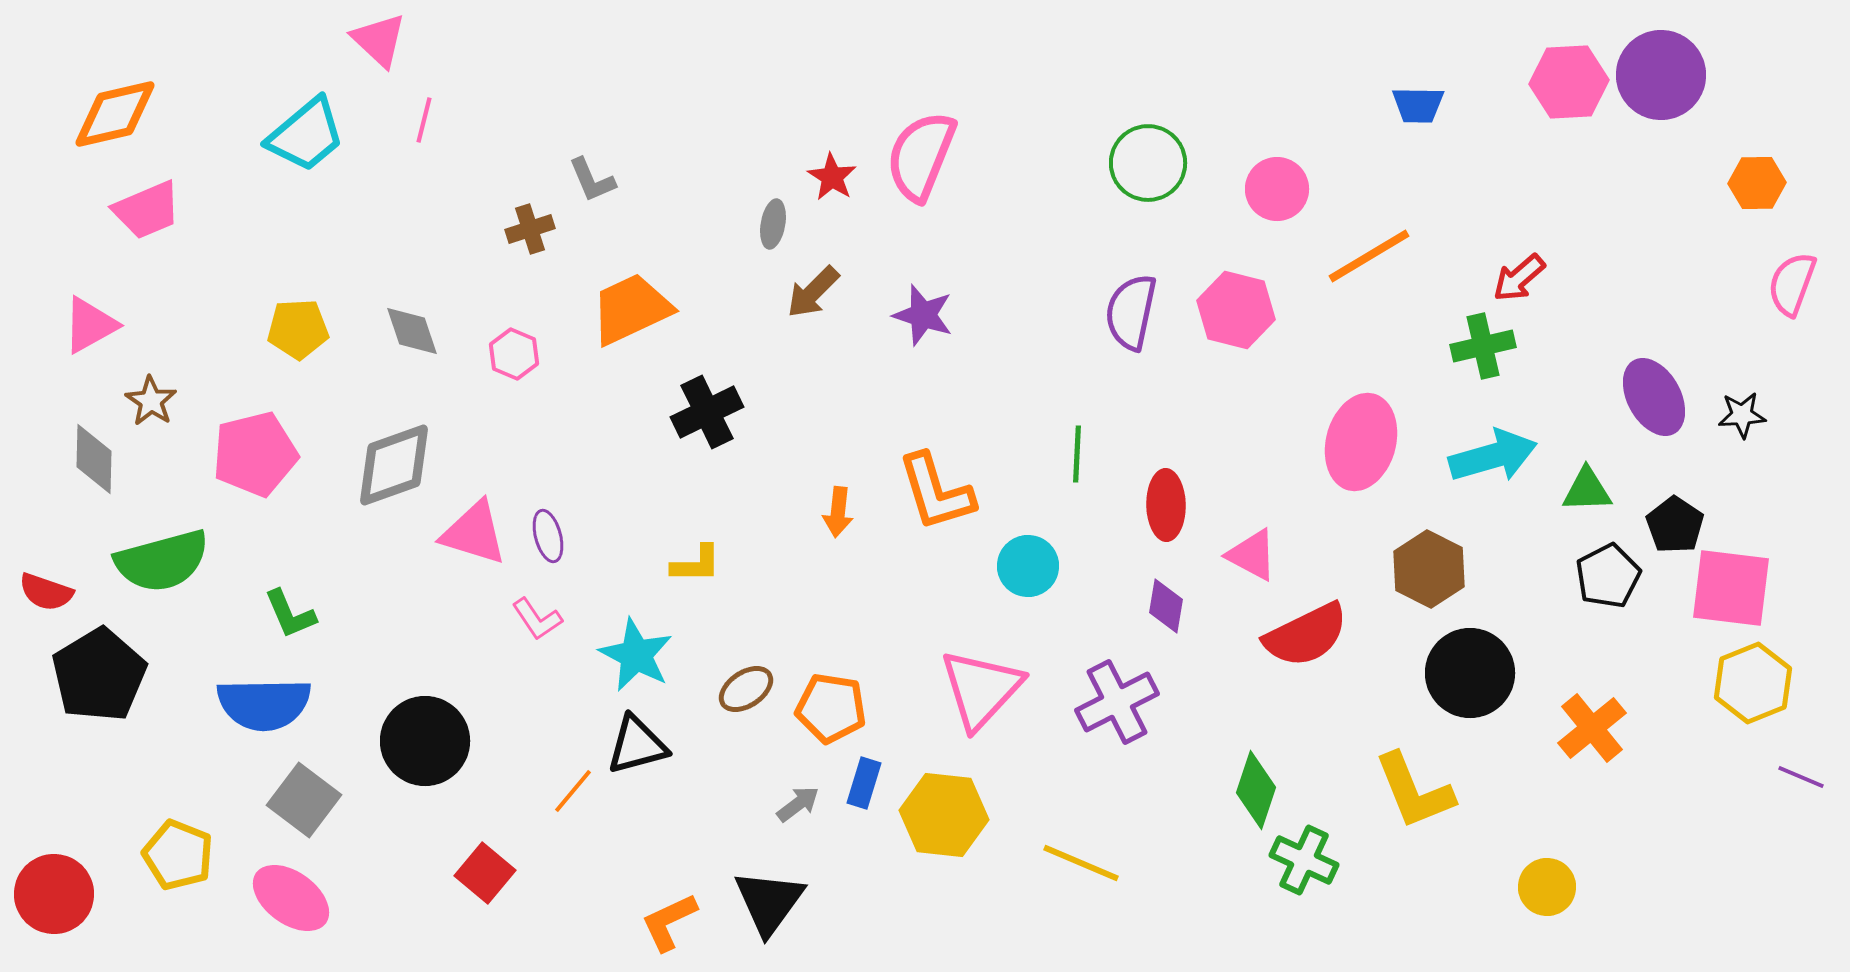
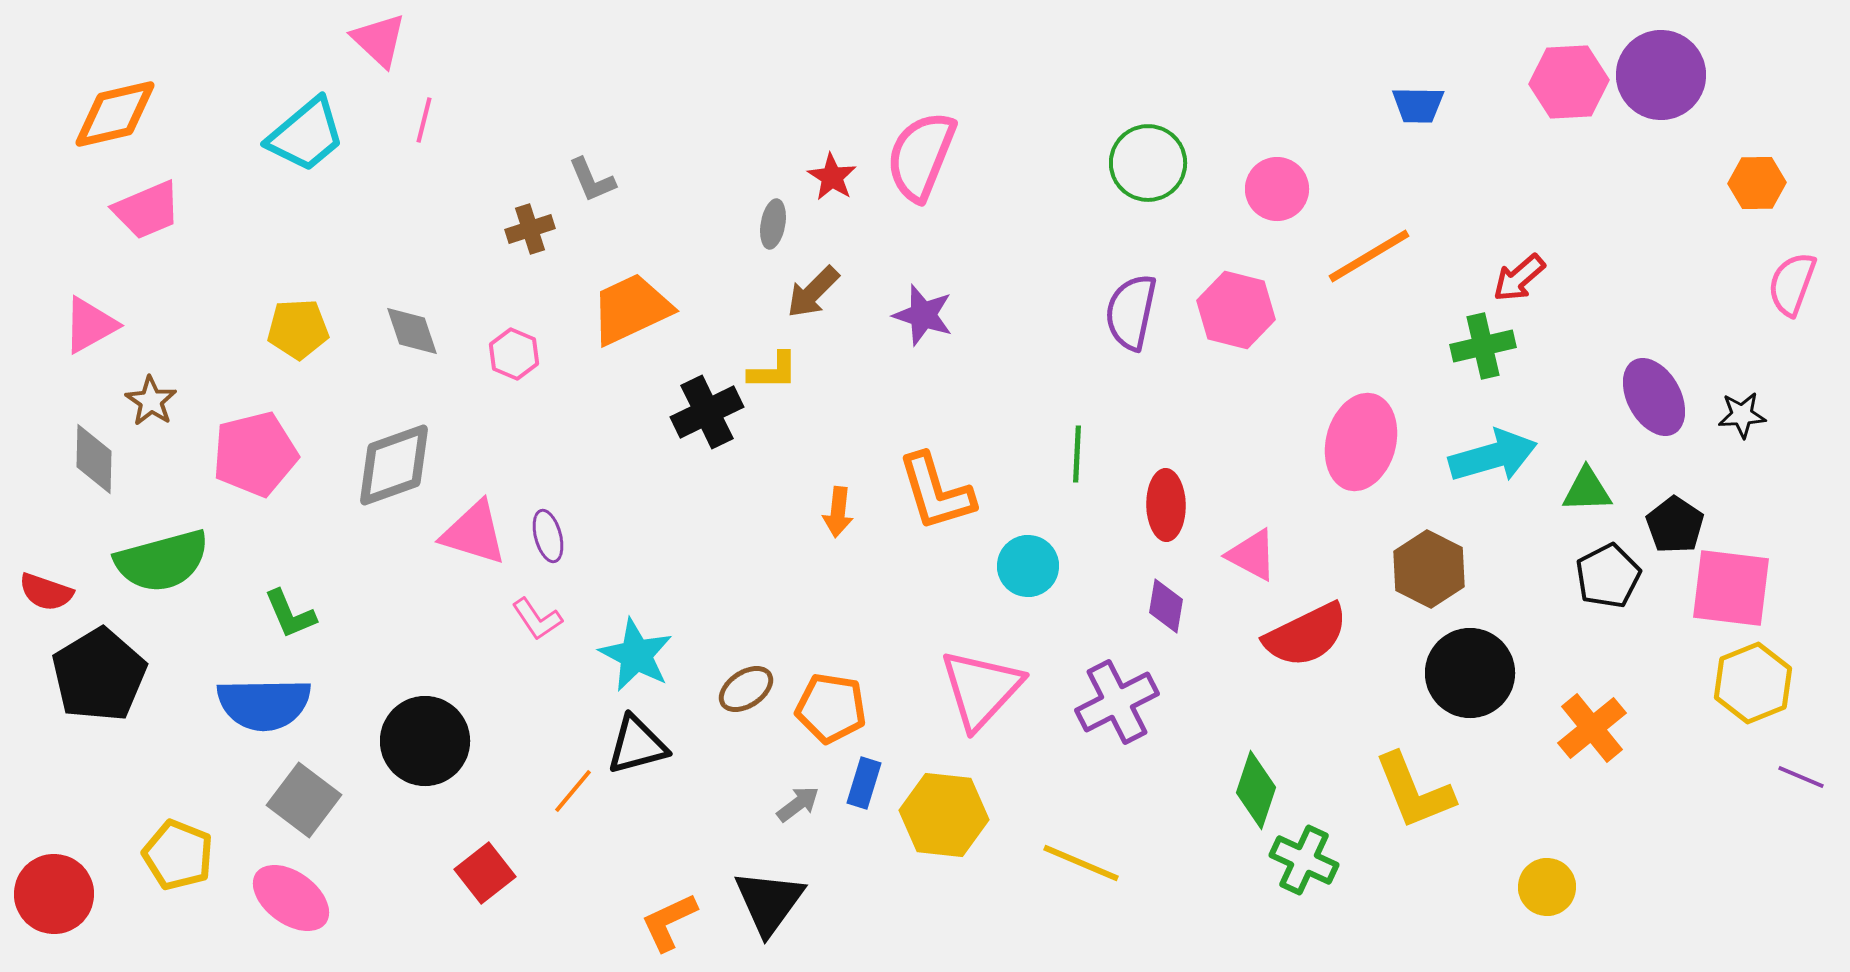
yellow L-shape at (696, 564): moved 77 px right, 193 px up
red square at (485, 873): rotated 12 degrees clockwise
